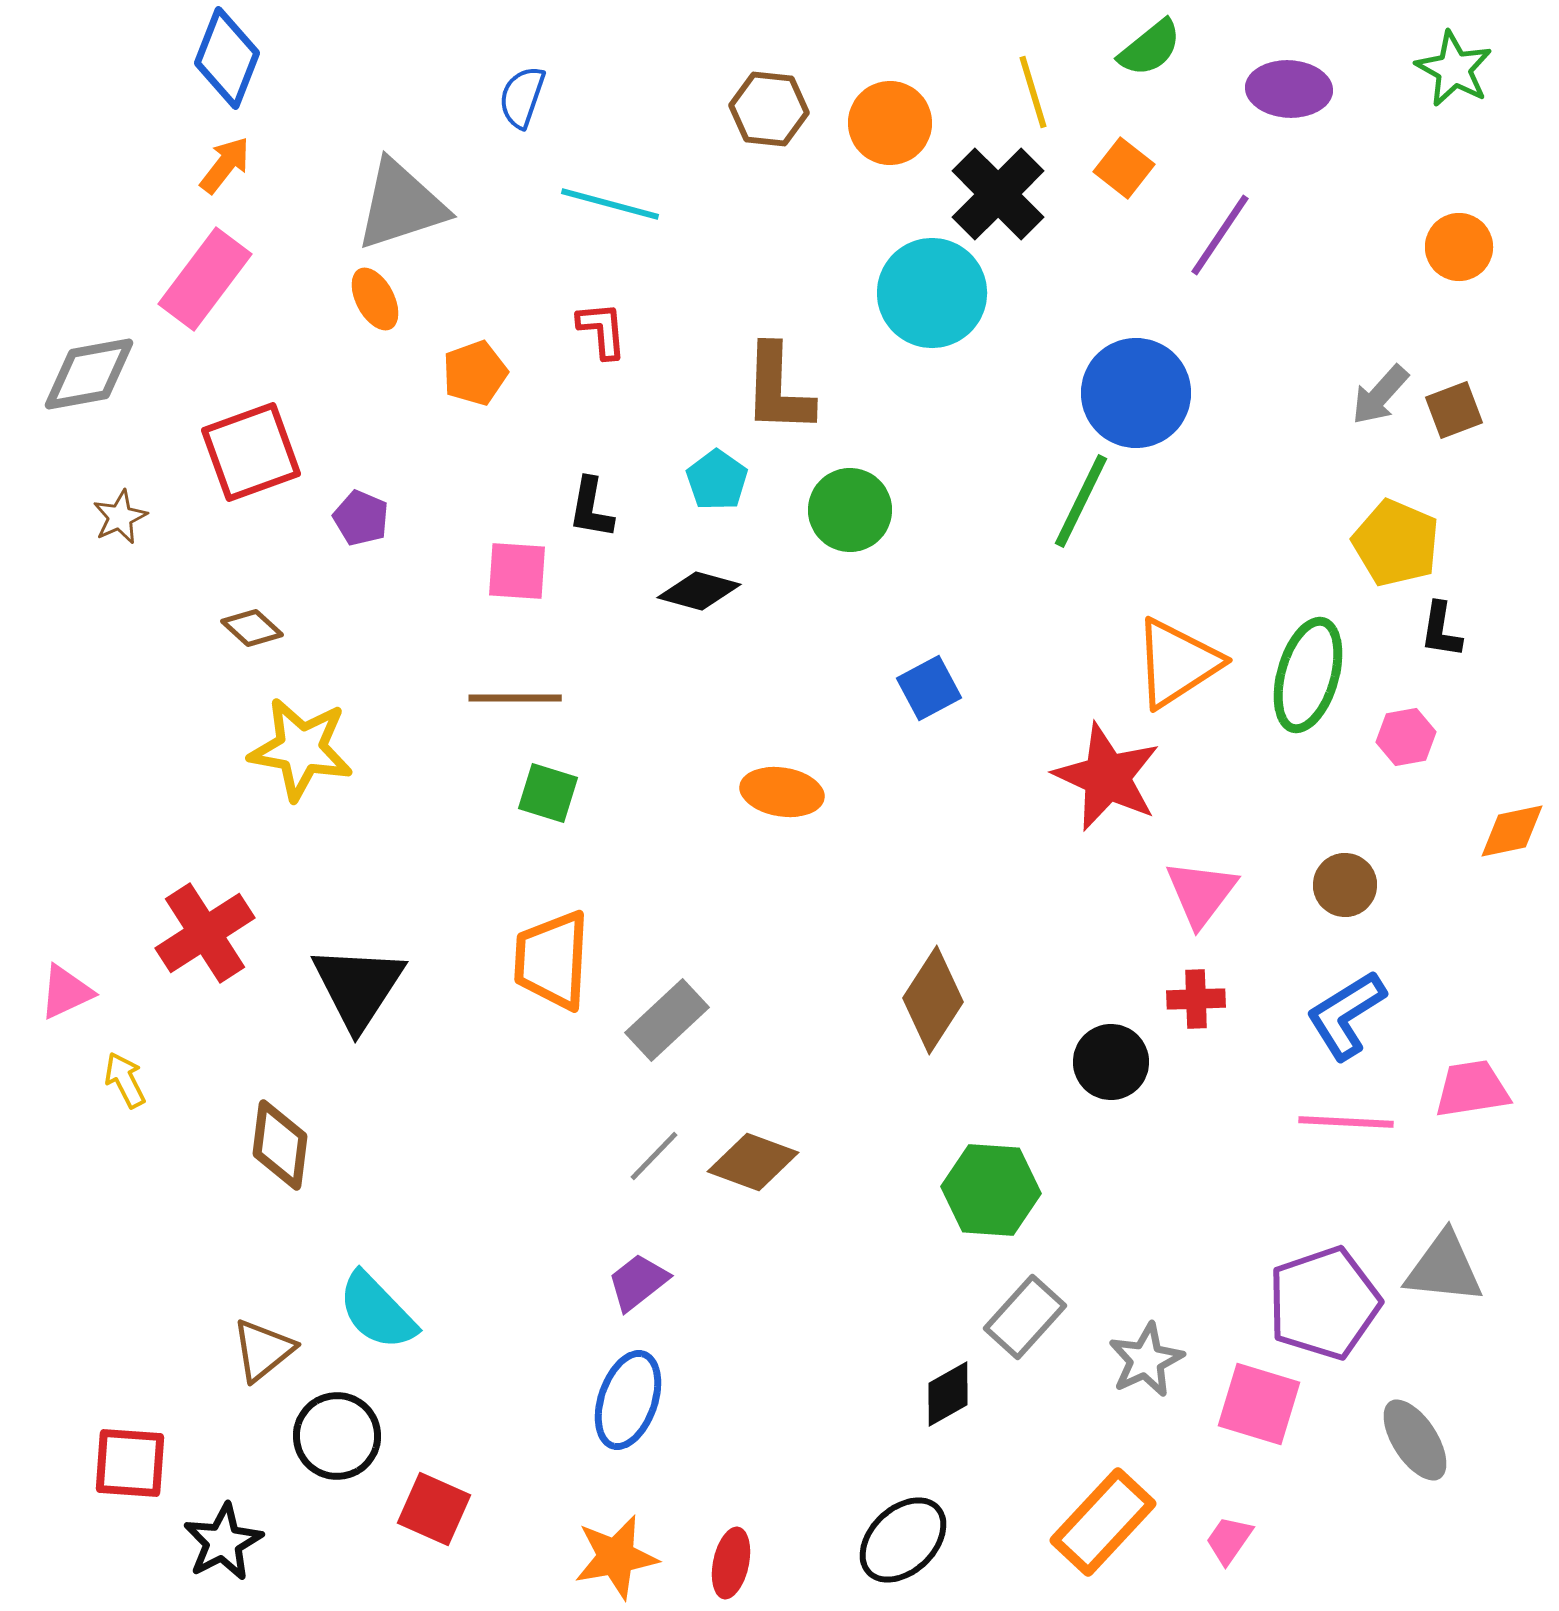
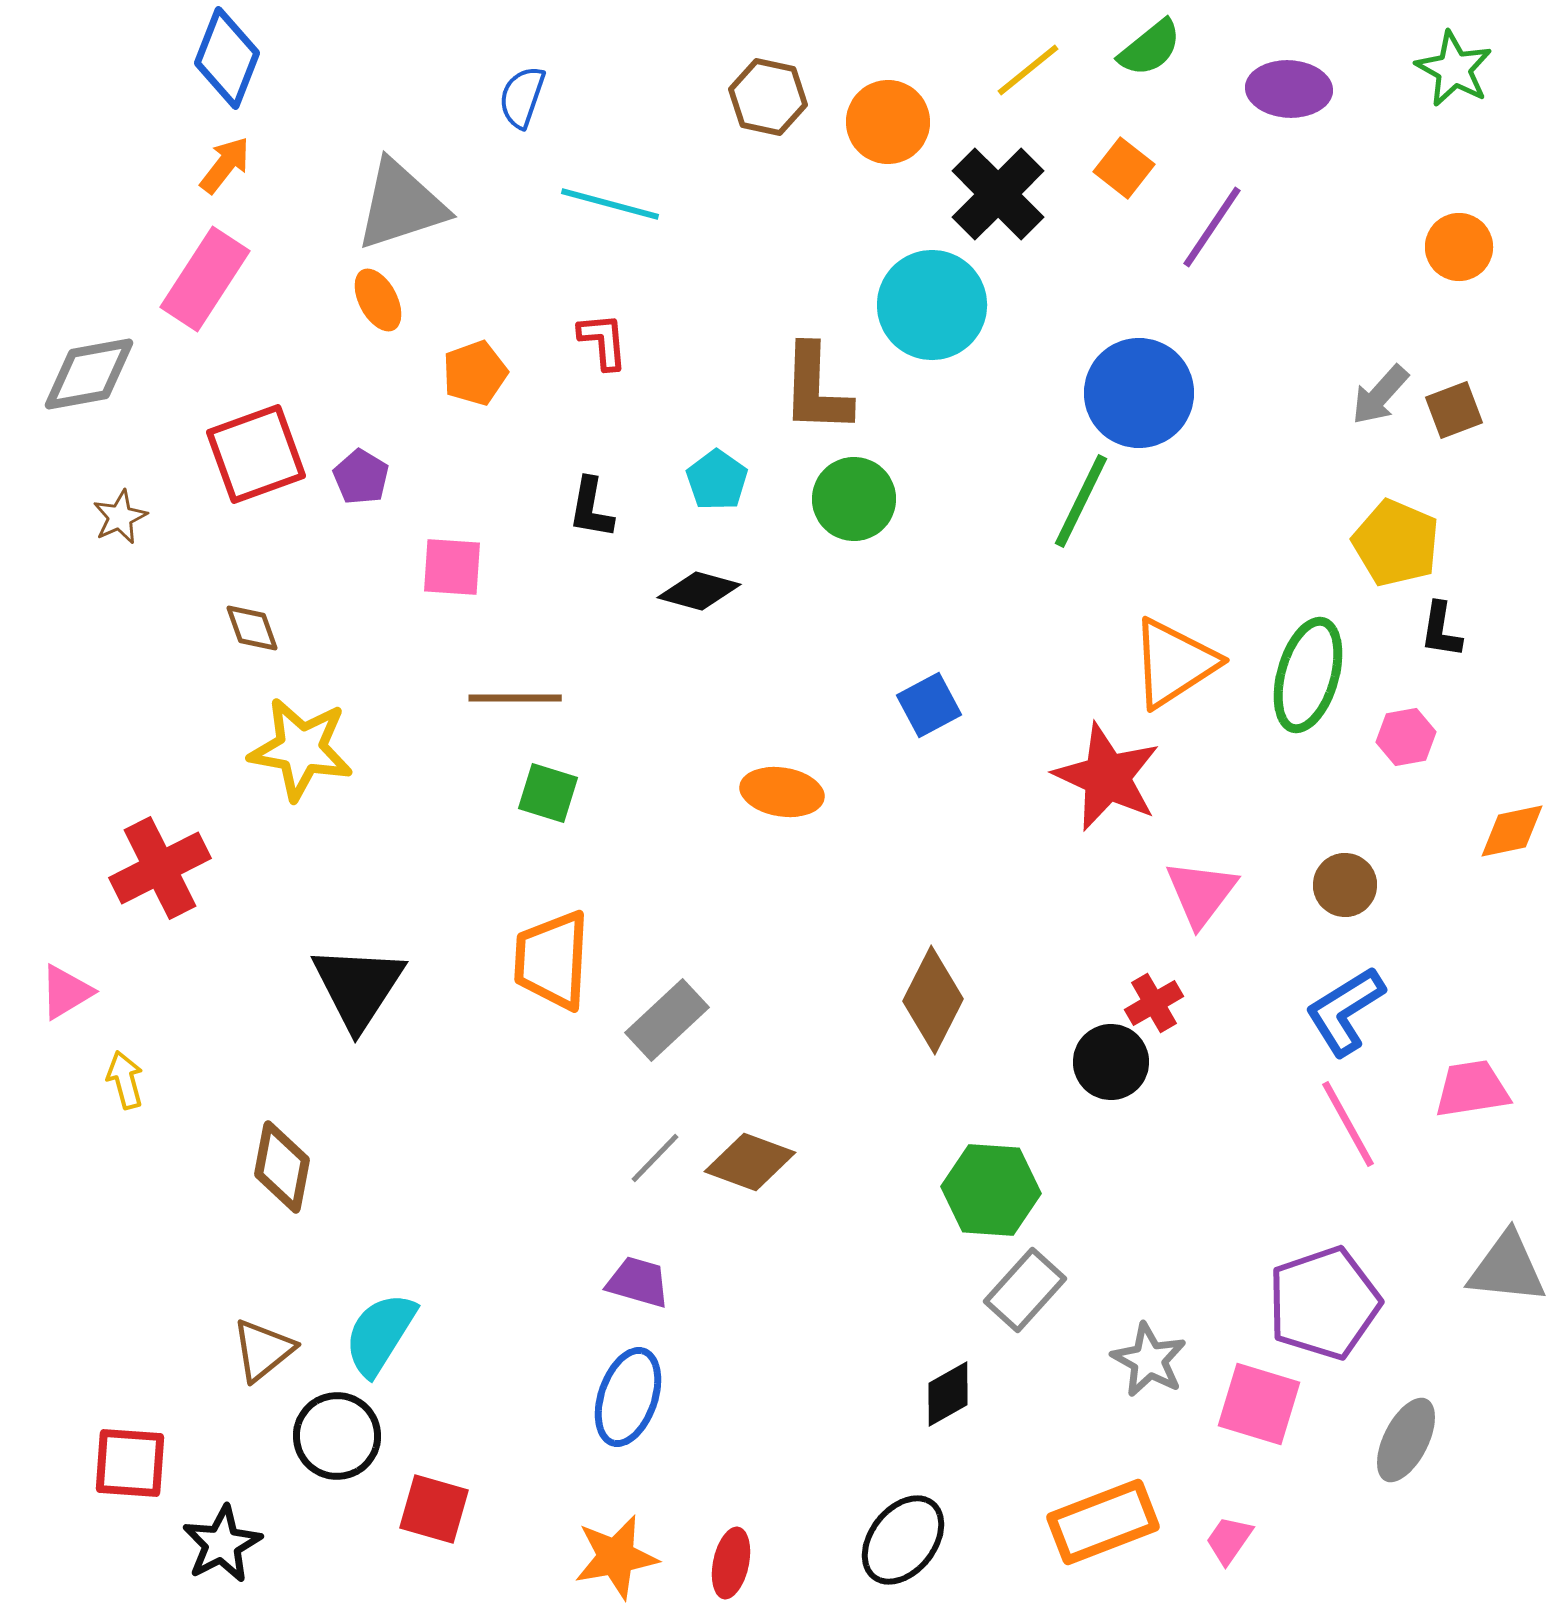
yellow line at (1033, 92): moved 5 px left, 22 px up; rotated 68 degrees clockwise
brown hexagon at (769, 109): moved 1 px left, 12 px up; rotated 6 degrees clockwise
orange circle at (890, 123): moved 2 px left, 1 px up
purple line at (1220, 235): moved 8 px left, 8 px up
pink rectangle at (205, 279): rotated 4 degrees counterclockwise
cyan circle at (932, 293): moved 12 px down
orange ellipse at (375, 299): moved 3 px right, 1 px down
red L-shape at (602, 330): moved 1 px right, 11 px down
brown L-shape at (778, 389): moved 38 px right
blue circle at (1136, 393): moved 3 px right
red square at (251, 452): moved 5 px right, 2 px down
green circle at (850, 510): moved 4 px right, 11 px up
purple pentagon at (361, 518): moved 41 px up; rotated 8 degrees clockwise
pink square at (517, 571): moved 65 px left, 4 px up
brown diamond at (252, 628): rotated 28 degrees clockwise
orange triangle at (1177, 663): moved 3 px left
blue square at (929, 688): moved 17 px down
red cross at (205, 933): moved 45 px left, 65 px up; rotated 6 degrees clockwise
pink triangle at (66, 992): rotated 6 degrees counterclockwise
red cross at (1196, 999): moved 42 px left, 4 px down; rotated 28 degrees counterclockwise
brown diamond at (933, 1000): rotated 6 degrees counterclockwise
blue L-shape at (1346, 1015): moved 1 px left, 4 px up
yellow arrow at (125, 1080): rotated 12 degrees clockwise
pink line at (1346, 1122): moved 2 px right, 2 px down; rotated 58 degrees clockwise
brown diamond at (280, 1145): moved 2 px right, 22 px down; rotated 4 degrees clockwise
gray line at (654, 1156): moved 1 px right, 2 px down
brown diamond at (753, 1162): moved 3 px left
gray triangle at (1444, 1268): moved 63 px right
purple trapezoid at (638, 1282): rotated 54 degrees clockwise
cyan semicircle at (377, 1311): moved 3 px right, 23 px down; rotated 76 degrees clockwise
gray rectangle at (1025, 1317): moved 27 px up
gray star at (1146, 1360): moved 3 px right; rotated 18 degrees counterclockwise
blue ellipse at (628, 1400): moved 3 px up
gray ellipse at (1415, 1440): moved 9 px left; rotated 60 degrees clockwise
red square at (434, 1509): rotated 8 degrees counterclockwise
orange rectangle at (1103, 1522): rotated 26 degrees clockwise
black ellipse at (903, 1540): rotated 8 degrees counterclockwise
black star at (223, 1542): moved 1 px left, 2 px down
